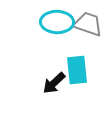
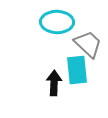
gray trapezoid: moved 20 px down; rotated 24 degrees clockwise
black arrow: rotated 135 degrees clockwise
